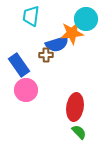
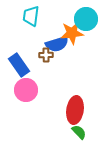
red ellipse: moved 3 px down
